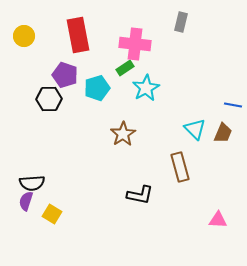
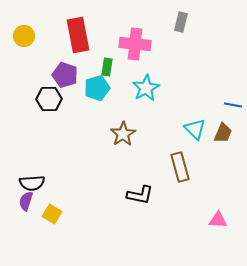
green rectangle: moved 18 px left, 1 px up; rotated 48 degrees counterclockwise
